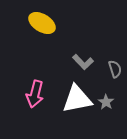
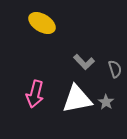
gray L-shape: moved 1 px right
